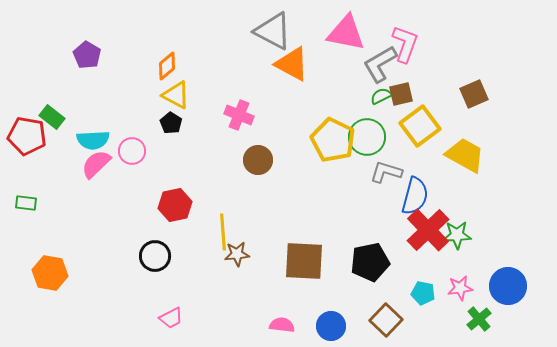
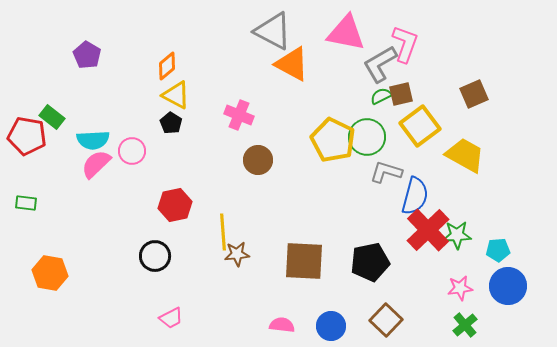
cyan pentagon at (423, 293): moved 75 px right, 43 px up; rotated 15 degrees counterclockwise
green cross at (479, 319): moved 14 px left, 6 px down
